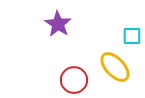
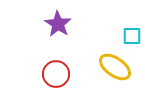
yellow ellipse: rotated 12 degrees counterclockwise
red circle: moved 18 px left, 6 px up
